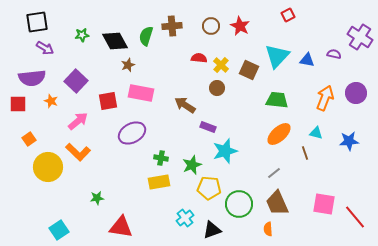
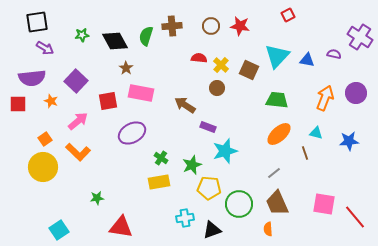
red star at (240, 26): rotated 18 degrees counterclockwise
brown star at (128, 65): moved 2 px left, 3 px down; rotated 16 degrees counterclockwise
orange square at (29, 139): moved 16 px right
green cross at (161, 158): rotated 24 degrees clockwise
yellow circle at (48, 167): moved 5 px left
cyan cross at (185, 218): rotated 30 degrees clockwise
